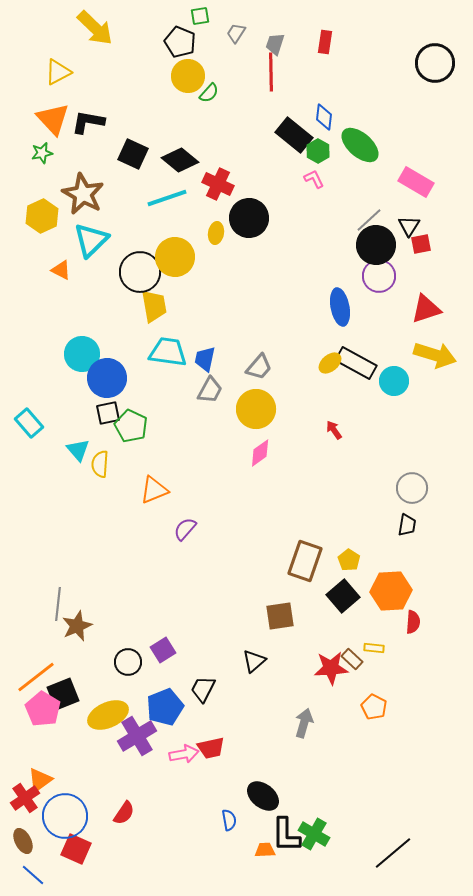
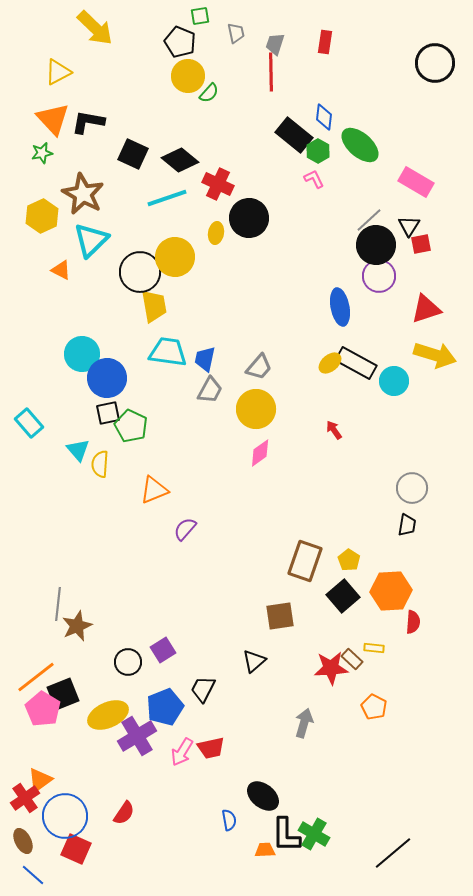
gray trapezoid at (236, 33): rotated 135 degrees clockwise
pink arrow at (184, 754): moved 2 px left, 2 px up; rotated 132 degrees clockwise
